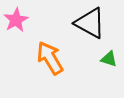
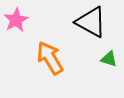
black triangle: moved 1 px right, 1 px up
